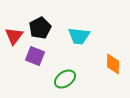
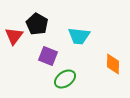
black pentagon: moved 3 px left, 4 px up; rotated 15 degrees counterclockwise
purple square: moved 13 px right
